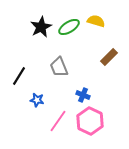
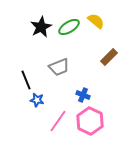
yellow semicircle: rotated 24 degrees clockwise
gray trapezoid: rotated 90 degrees counterclockwise
black line: moved 7 px right, 4 px down; rotated 54 degrees counterclockwise
